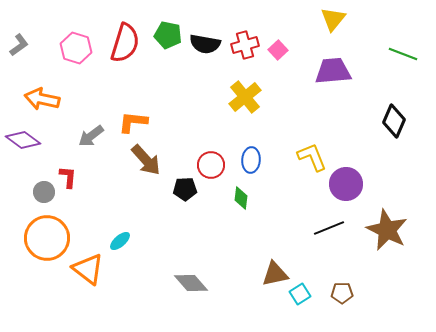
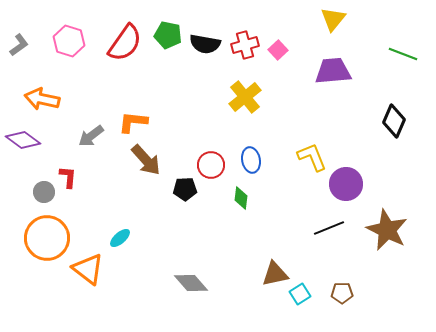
red semicircle: rotated 18 degrees clockwise
pink hexagon: moved 7 px left, 7 px up
blue ellipse: rotated 15 degrees counterclockwise
cyan ellipse: moved 3 px up
